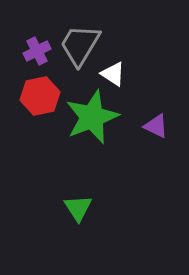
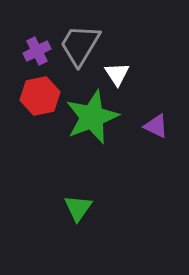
white triangle: moved 4 px right; rotated 24 degrees clockwise
green triangle: rotated 8 degrees clockwise
